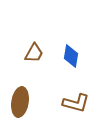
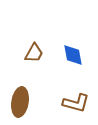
blue diamond: moved 2 px right, 1 px up; rotated 20 degrees counterclockwise
